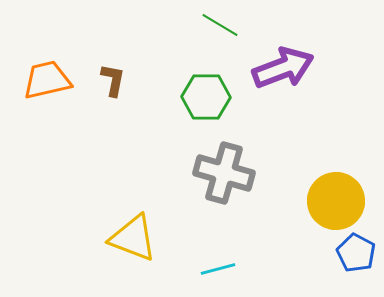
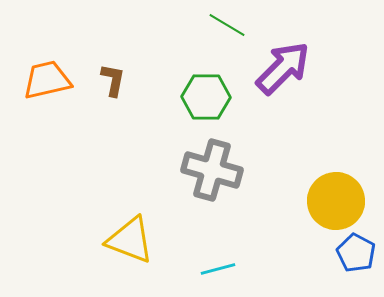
green line: moved 7 px right
purple arrow: rotated 24 degrees counterclockwise
gray cross: moved 12 px left, 3 px up
yellow triangle: moved 3 px left, 2 px down
